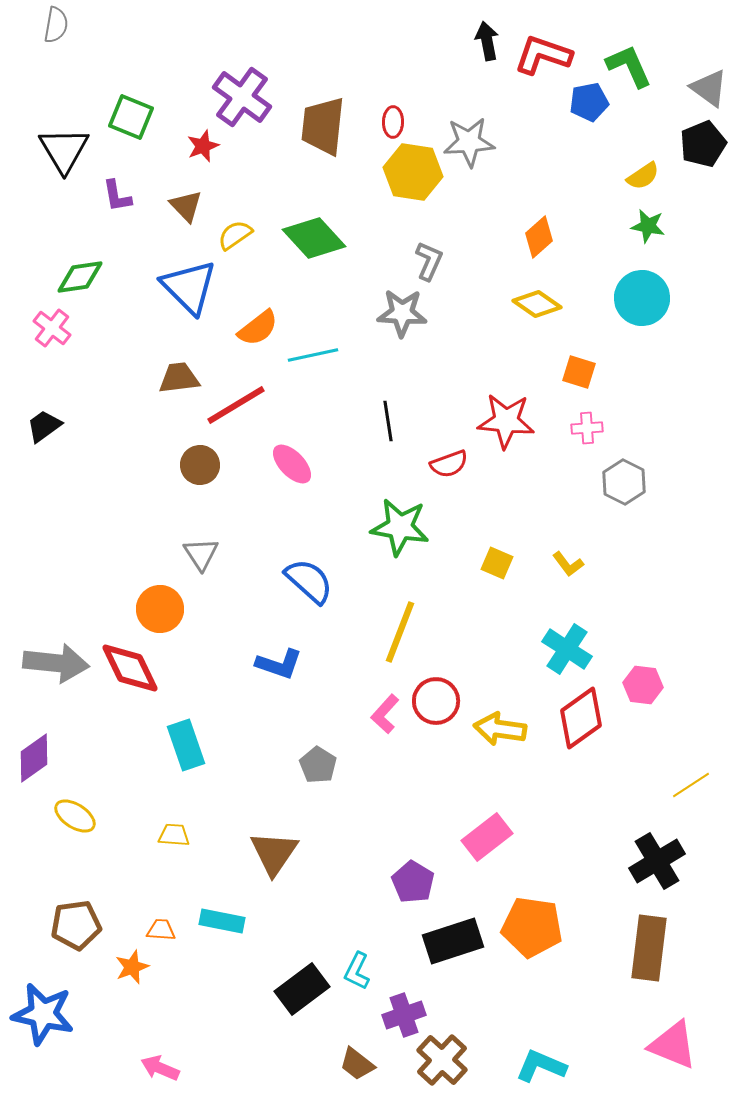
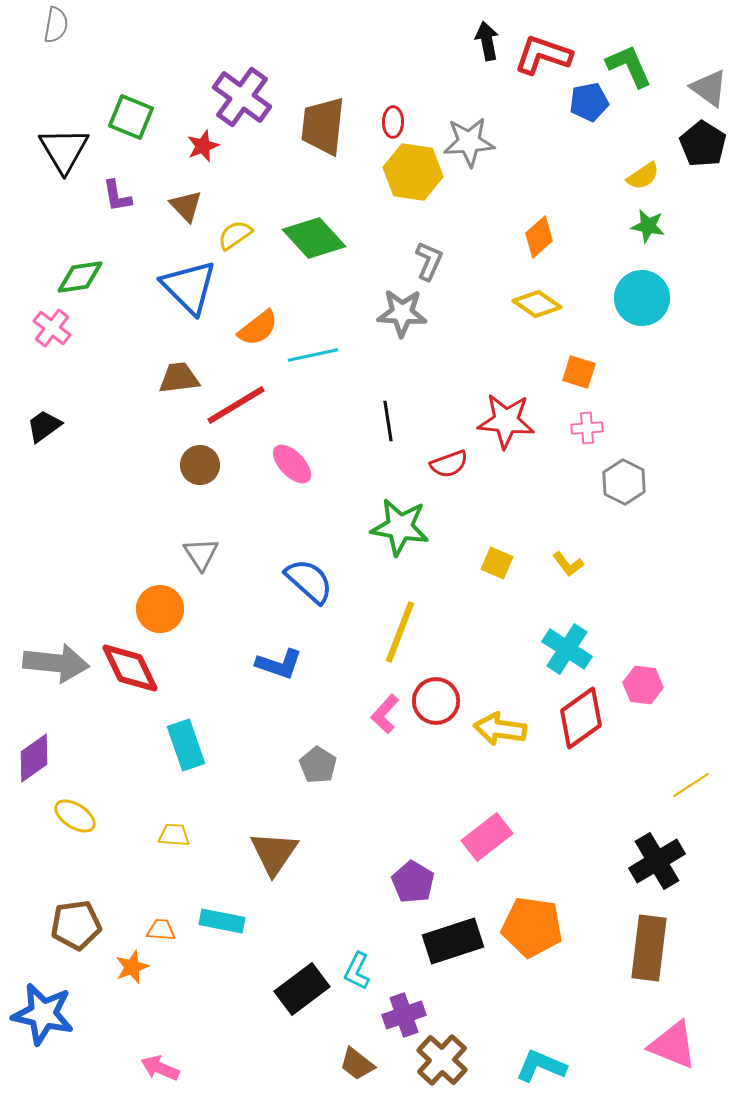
black pentagon at (703, 144): rotated 18 degrees counterclockwise
